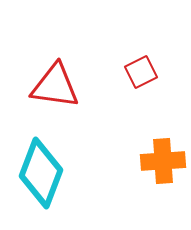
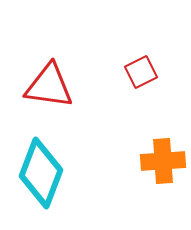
red triangle: moved 6 px left
